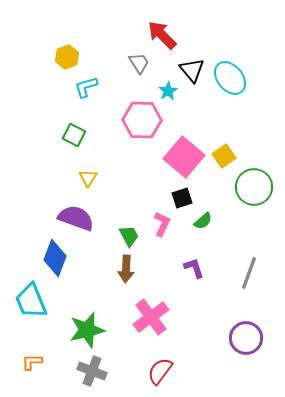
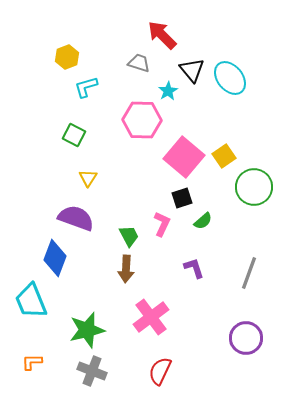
gray trapezoid: rotated 40 degrees counterclockwise
red semicircle: rotated 12 degrees counterclockwise
